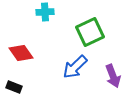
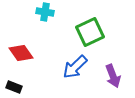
cyan cross: rotated 12 degrees clockwise
